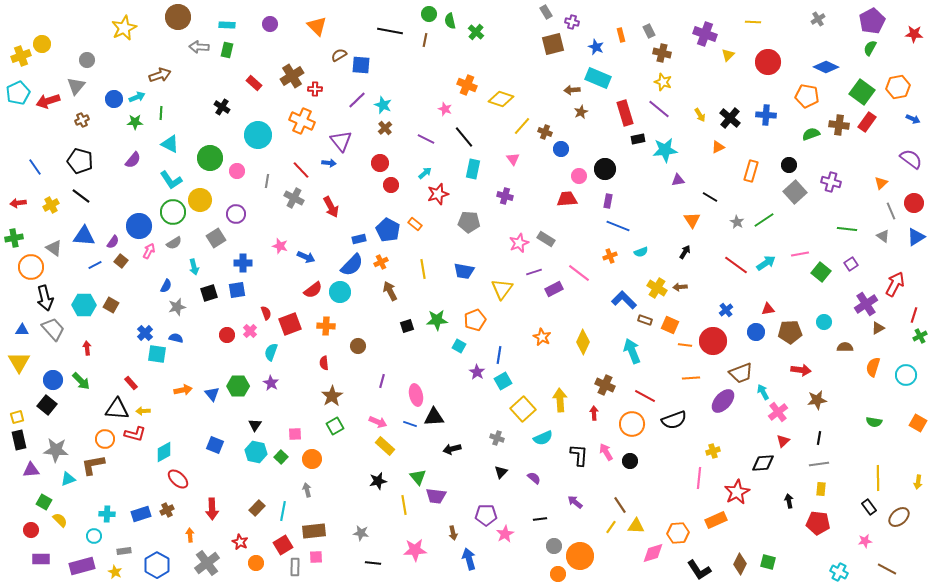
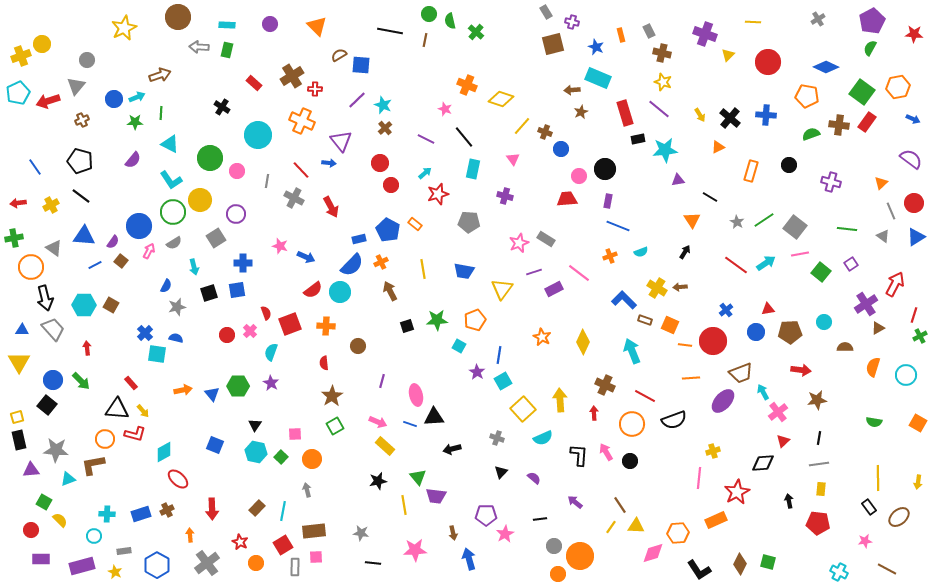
gray square at (795, 192): moved 35 px down; rotated 10 degrees counterclockwise
yellow arrow at (143, 411): rotated 128 degrees counterclockwise
